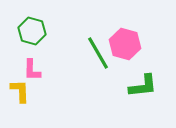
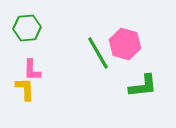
green hexagon: moved 5 px left, 3 px up; rotated 20 degrees counterclockwise
yellow L-shape: moved 5 px right, 2 px up
